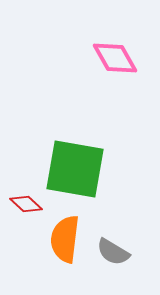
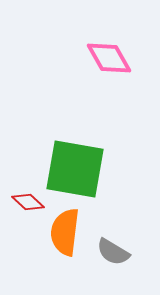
pink diamond: moved 6 px left
red diamond: moved 2 px right, 2 px up
orange semicircle: moved 7 px up
